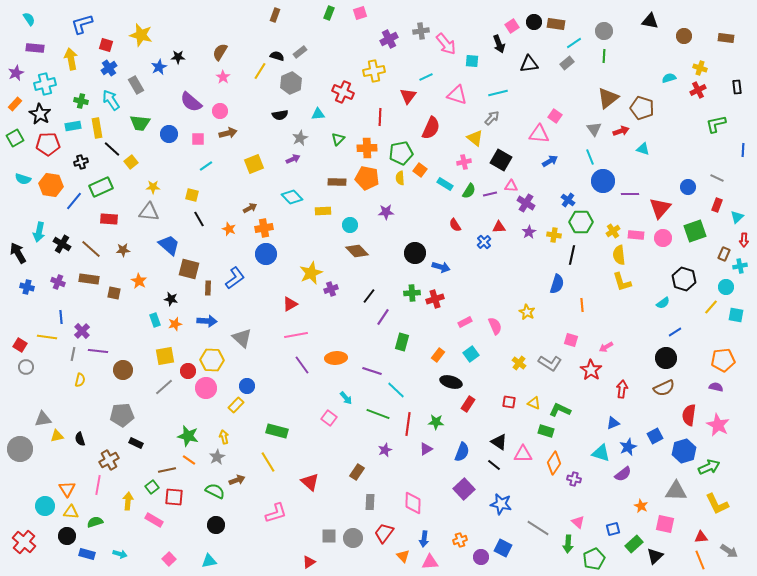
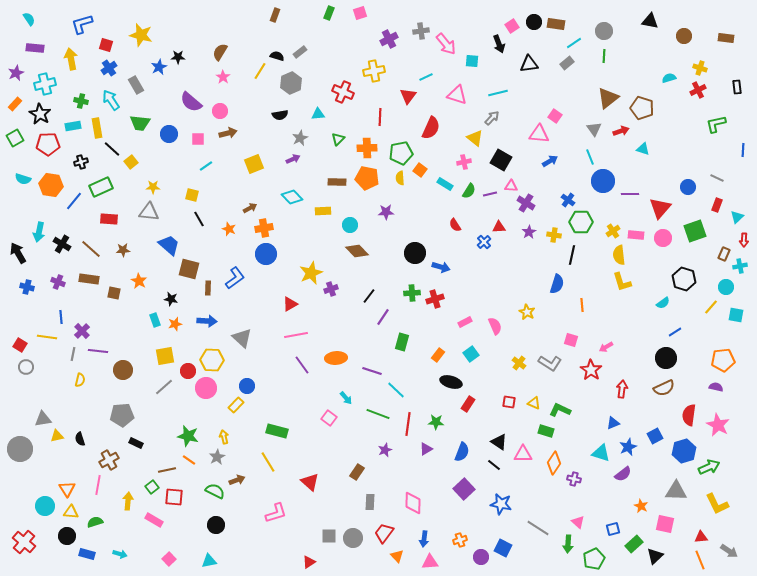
orange triangle at (403, 556): moved 6 px left
